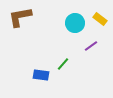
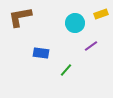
yellow rectangle: moved 1 px right, 5 px up; rotated 56 degrees counterclockwise
green line: moved 3 px right, 6 px down
blue rectangle: moved 22 px up
